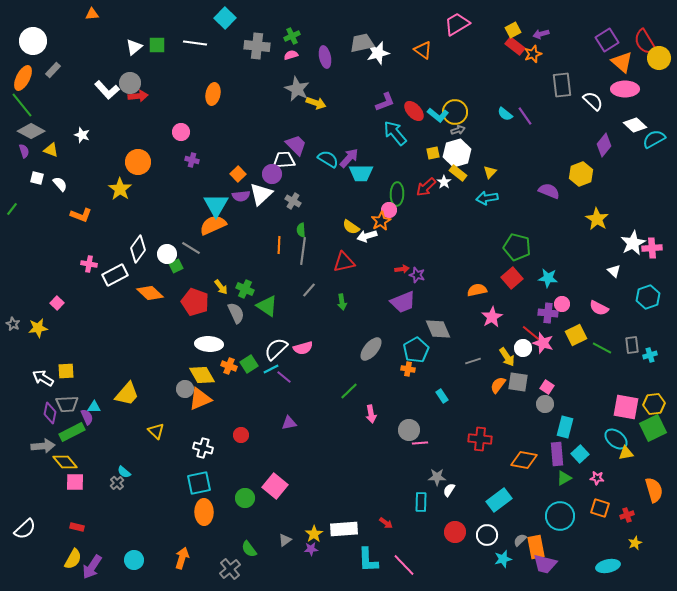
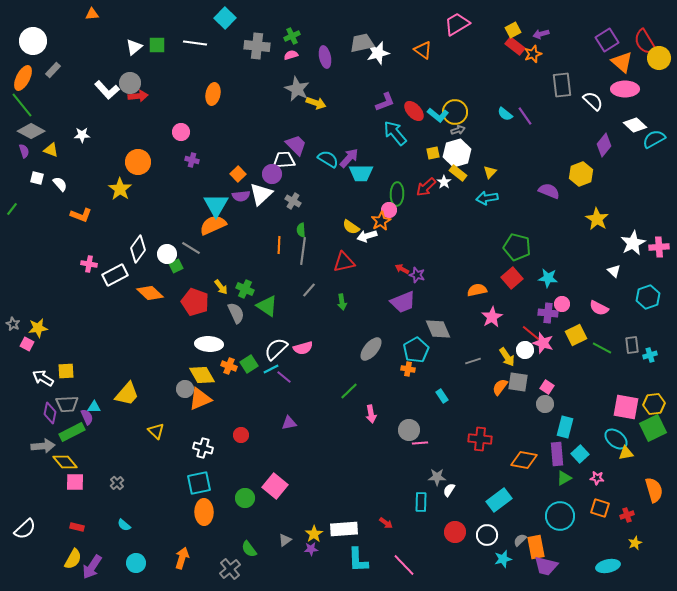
white star at (82, 135): rotated 21 degrees counterclockwise
pink cross at (652, 248): moved 7 px right, 1 px up
red arrow at (402, 269): rotated 144 degrees counterclockwise
pink square at (57, 303): moved 30 px left, 41 px down; rotated 16 degrees counterclockwise
white circle at (523, 348): moved 2 px right, 2 px down
orange semicircle at (498, 385): moved 2 px right, 2 px down
cyan semicircle at (124, 472): moved 53 px down
cyan circle at (134, 560): moved 2 px right, 3 px down
cyan L-shape at (368, 560): moved 10 px left
purple trapezoid at (545, 564): moved 1 px right, 2 px down
